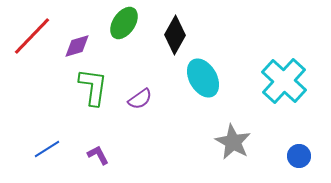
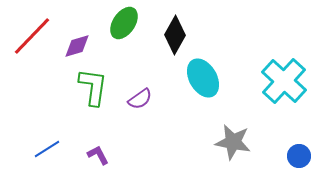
gray star: rotated 18 degrees counterclockwise
